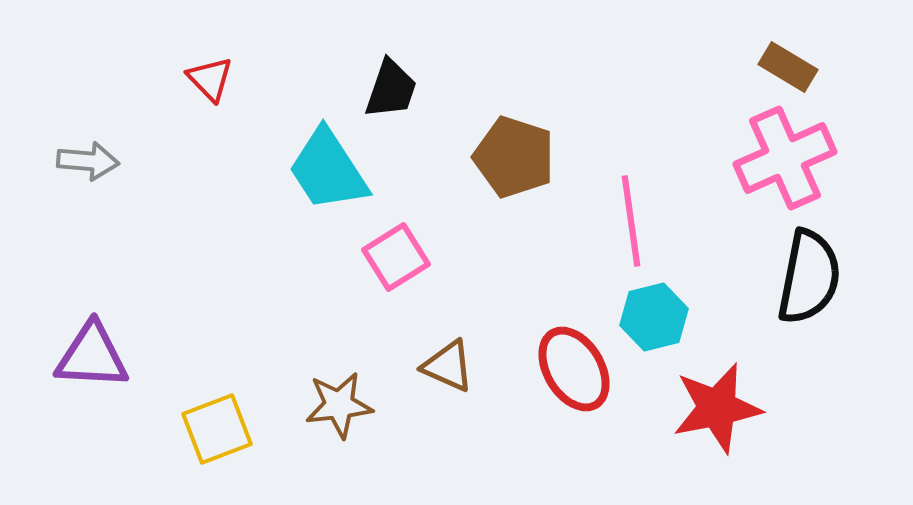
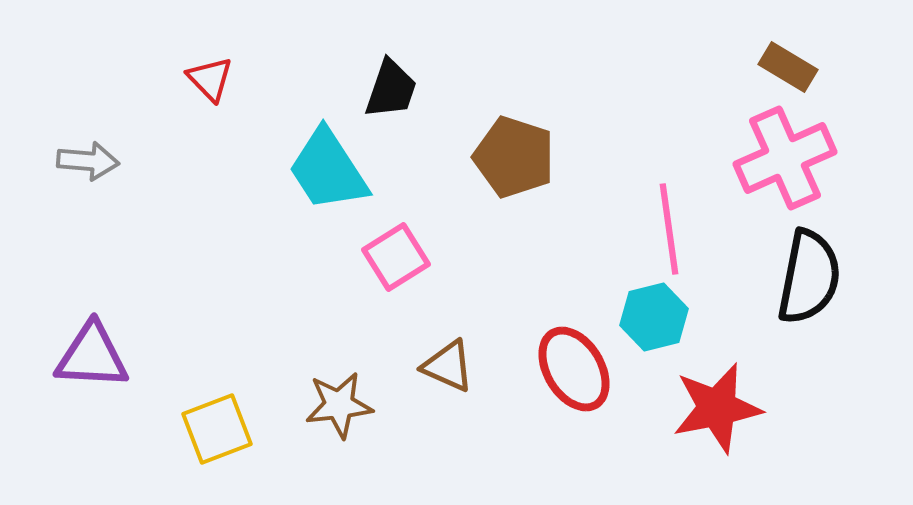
pink line: moved 38 px right, 8 px down
